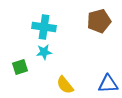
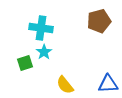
cyan cross: moved 3 px left, 1 px down
cyan star: rotated 28 degrees counterclockwise
green square: moved 5 px right, 4 px up
